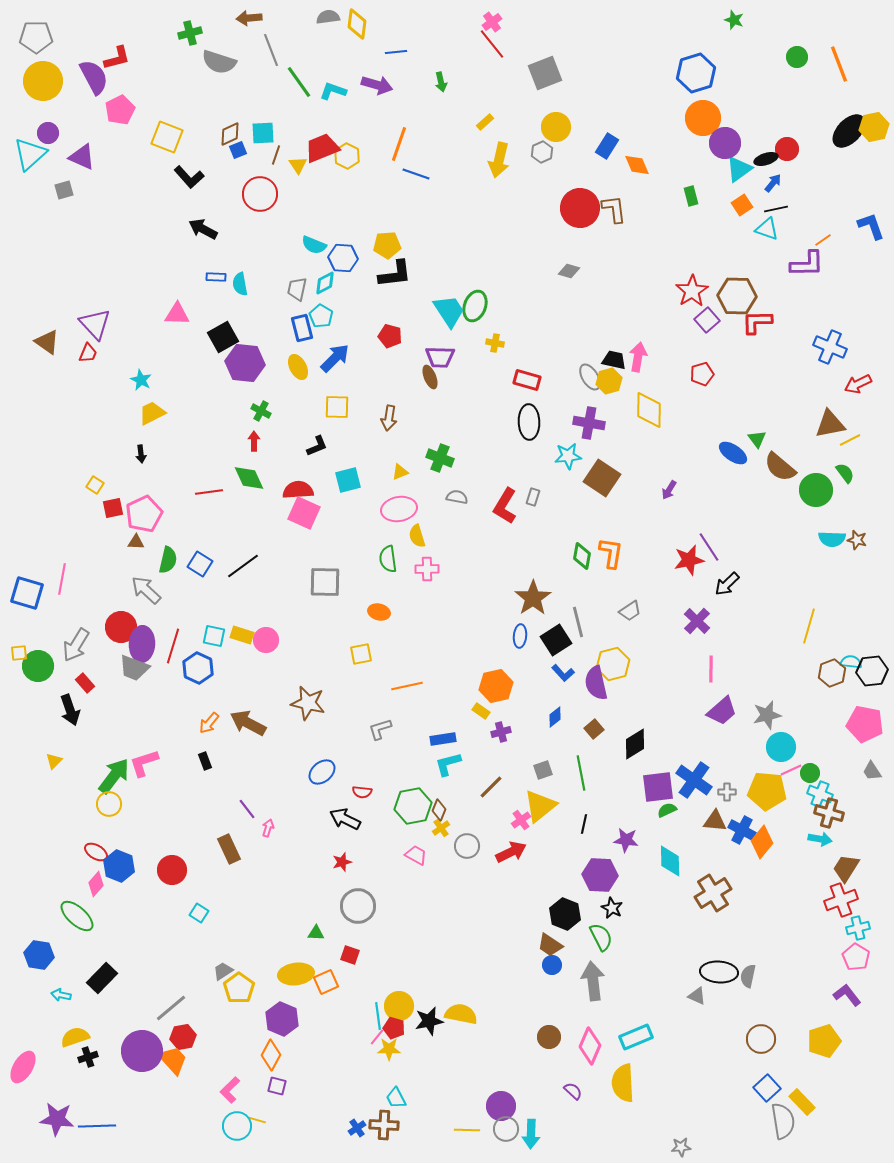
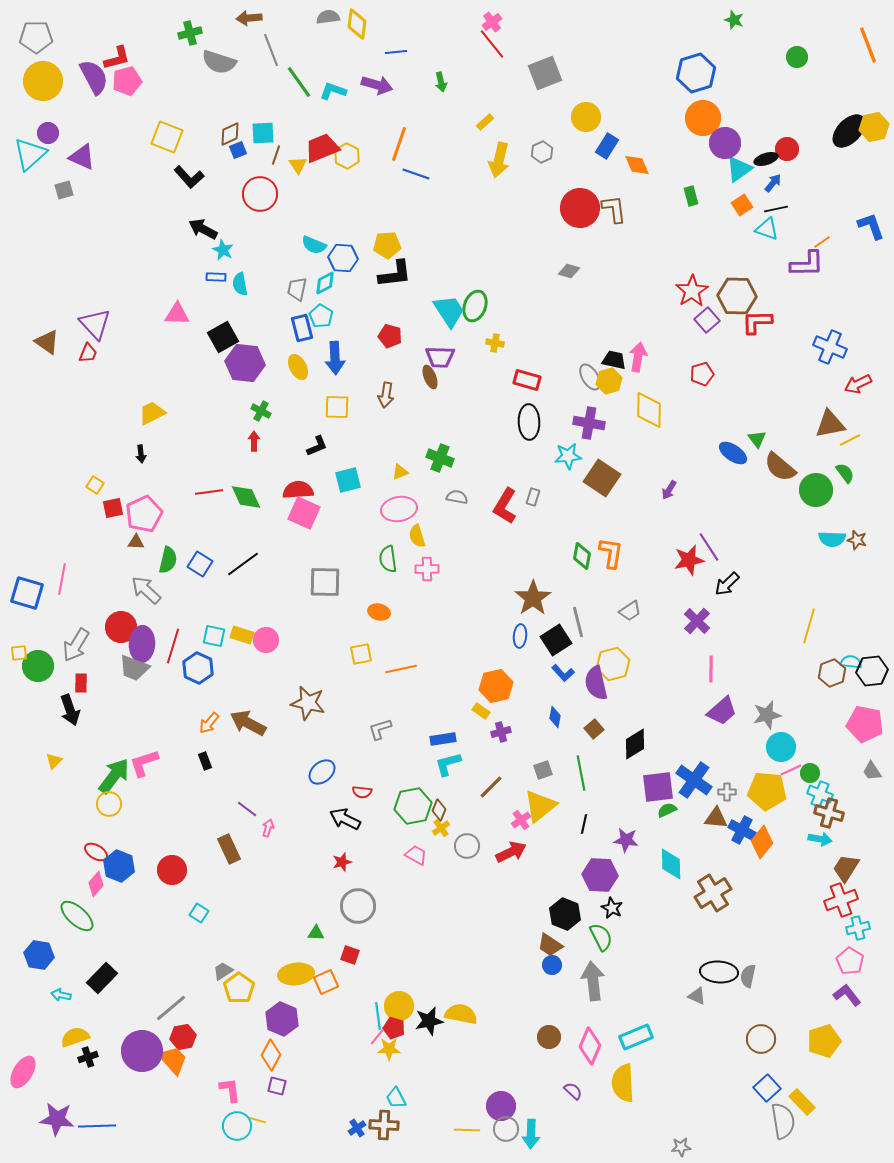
orange line at (839, 64): moved 29 px right, 19 px up
pink pentagon at (120, 110): moved 7 px right, 29 px up; rotated 12 degrees clockwise
yellow circle at (556, 127): moved 30 px right, 10 px up
orange line at (823, 240): moved 1 px left, 2 px down
blue arrow at (335, 358): rotated 132 degrees clockwise
cyan star at (141, 380): moved 82 px right, 130 px up
brown arrow at (389, 418): moved 3 px left, 23 px up
green diamond at (249, 478): moved 3 px left, 19 px down
black line at (243, 566): moved 2 px up
red rectangle at (85, 683): moved 4 px left; rotated 42 degrees clockwise
orange line at (407, 686): moved 6 px left, 17 px up
blue diamond at (555, 717): rotated 40 degrees counterclockwise
purple line at (247, 809): rotated 15 degrees counterclockwise
brown triangle at (715, 821): moved 1 px right, 3 px up
cyan diamond at (670, 861): moved 1 px right, 3 px down
pink pentagon at (856, 957): moved 6 px left, 4 px down
pink ellipse at (23, 1067): moved 5 px down
pink L-shape at (230, 1090): rotated 128 degrees clockwise
